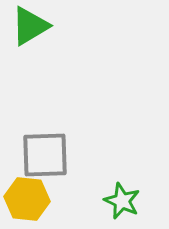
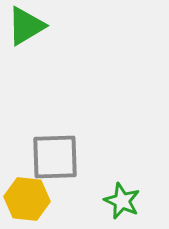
green triangle: moved 4 px left
gray square: moved 10 px right, 2 px down
